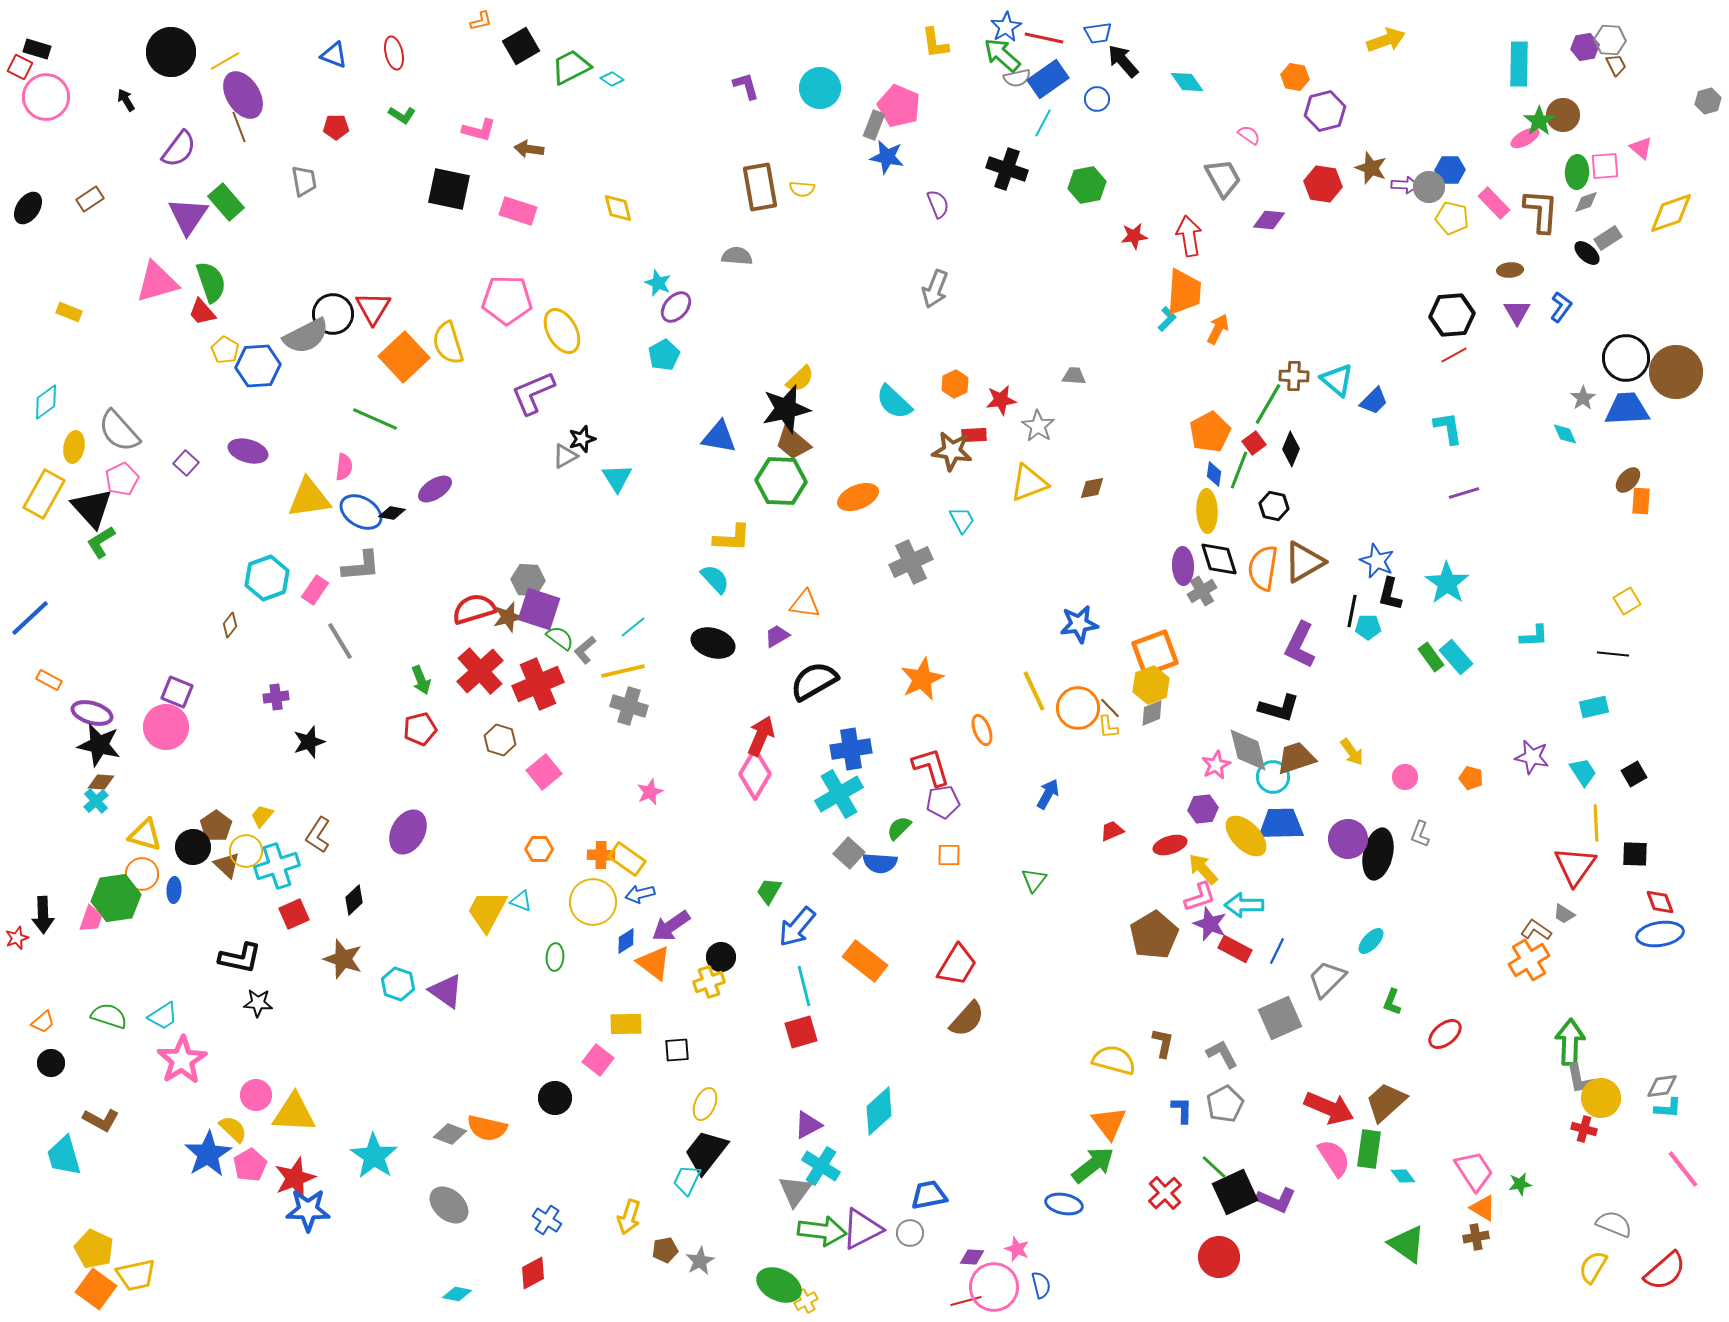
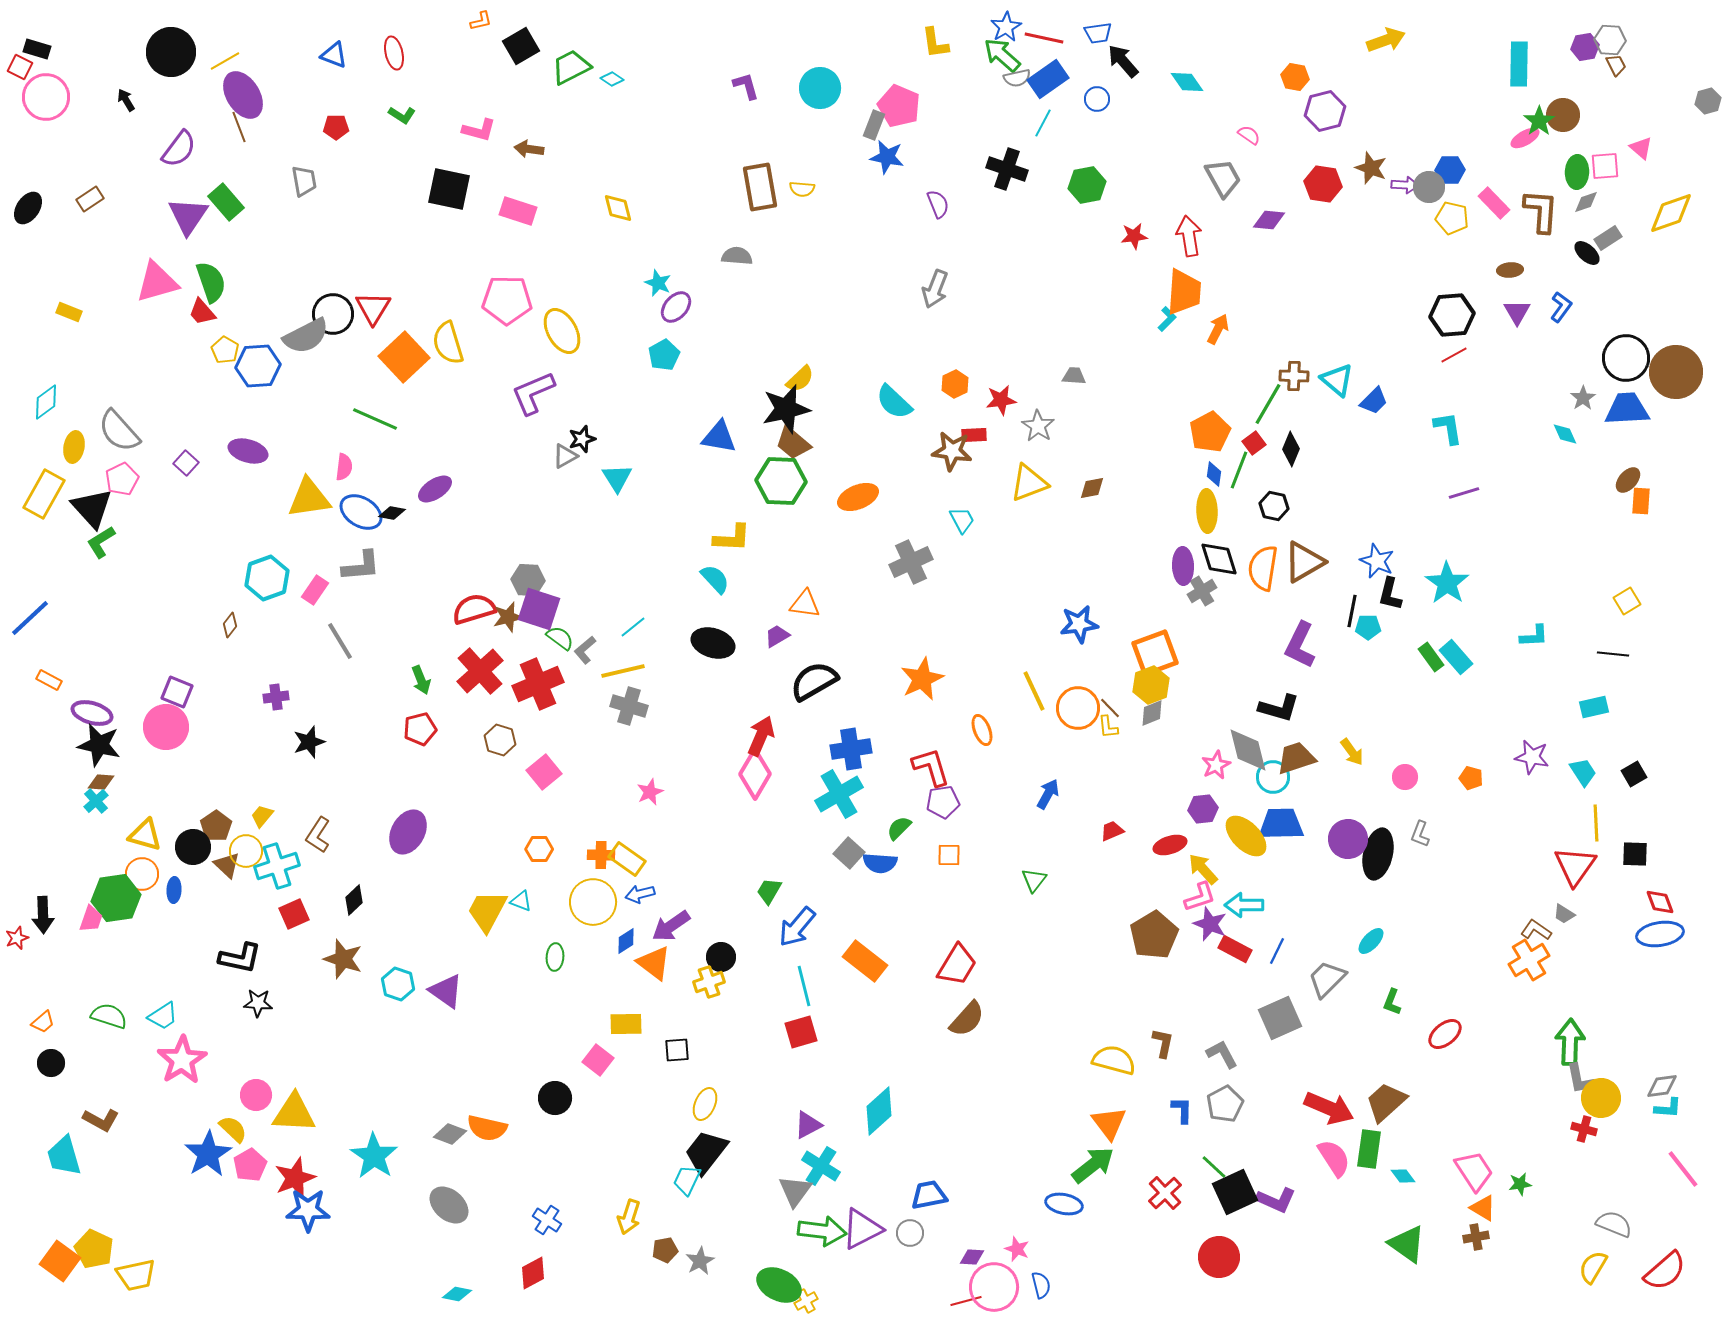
orange square at (96, 1289): moved 36 px left, 28 px up
